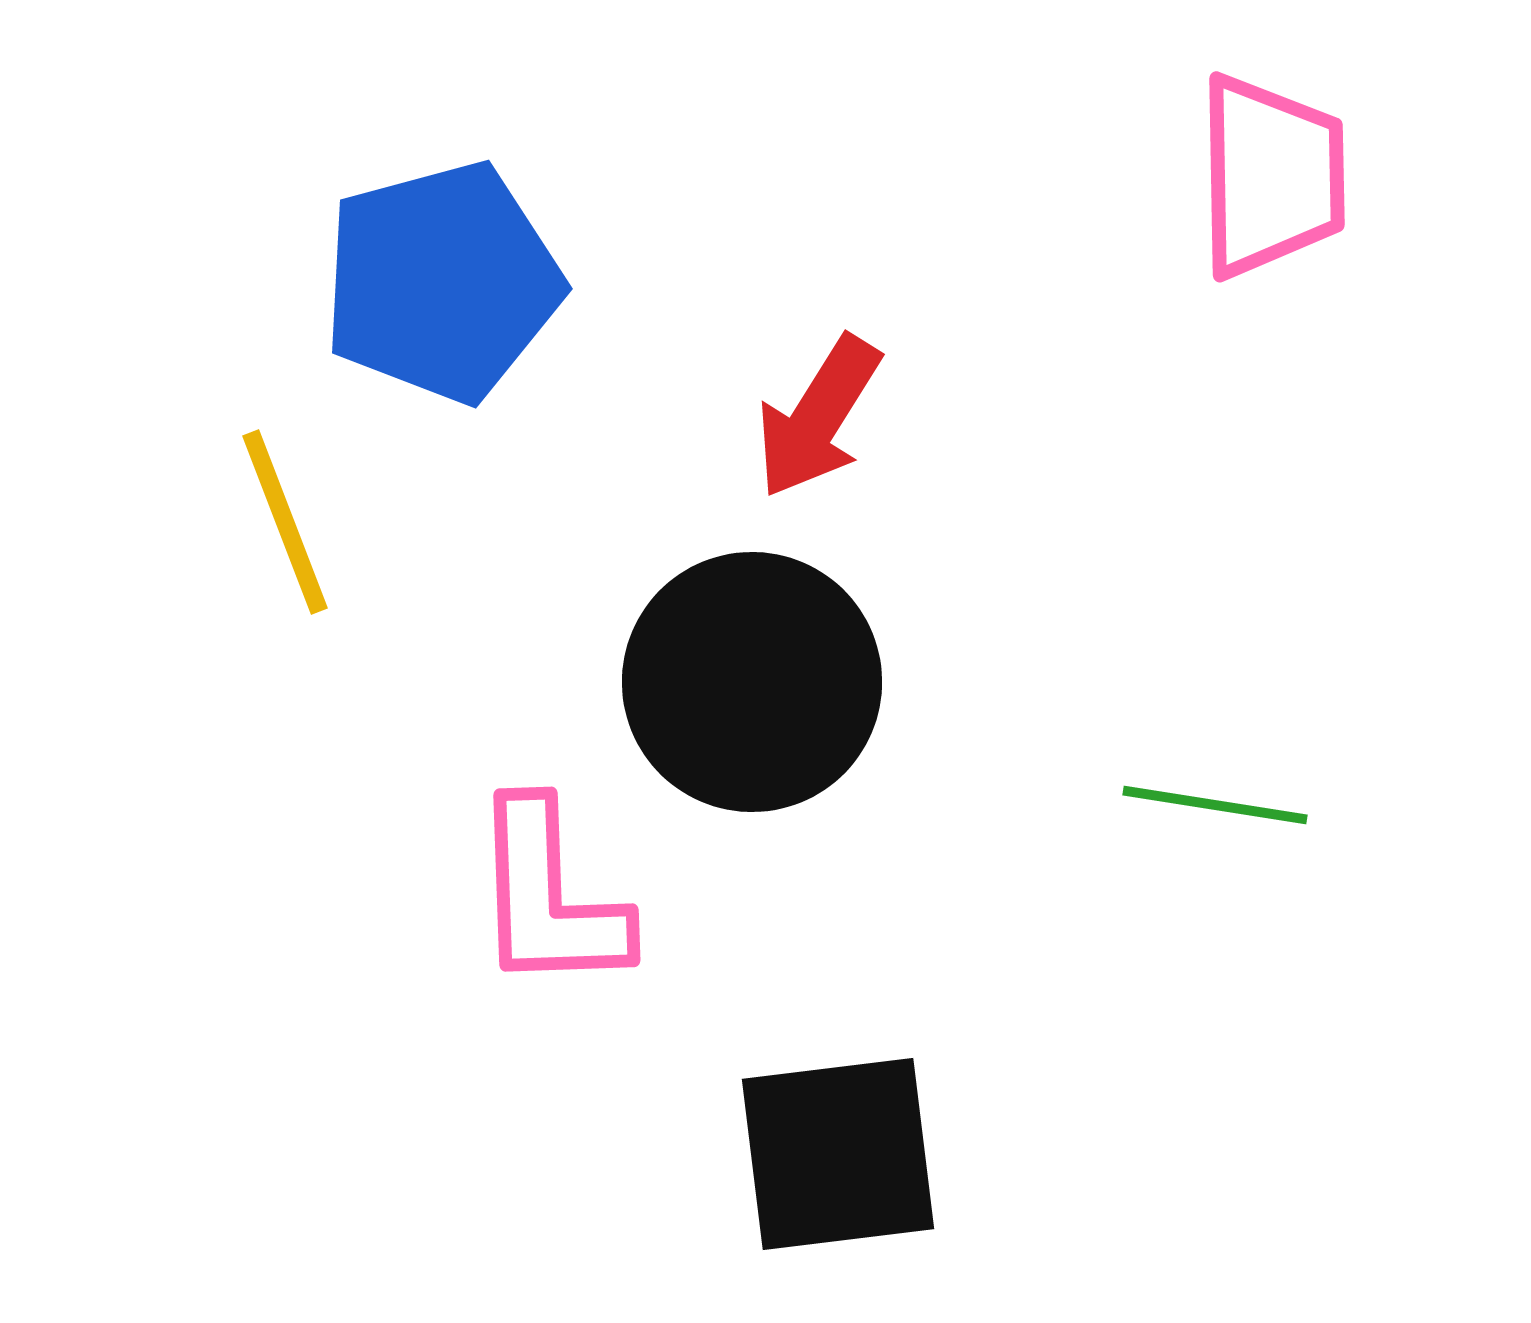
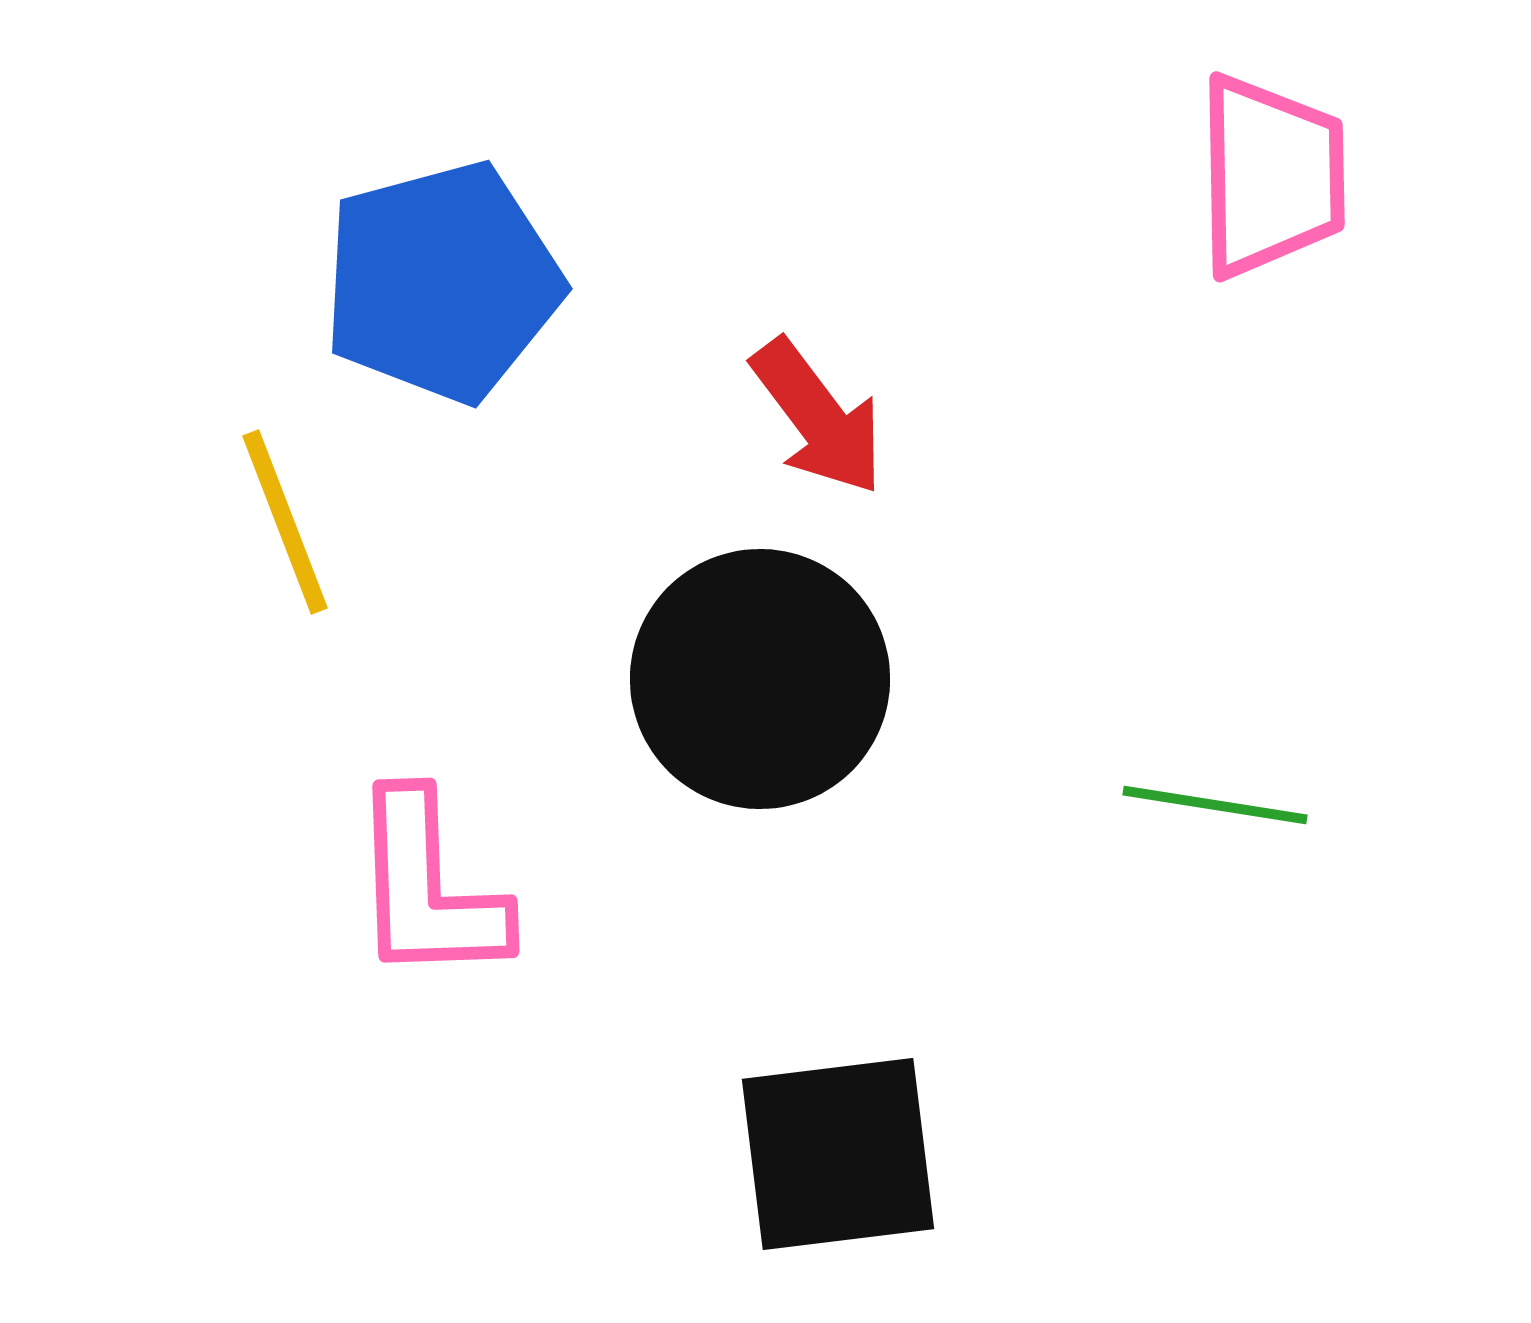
red arrow: rotated 69 degrees counterclockwise
black circle: moved 8 px right, 3 px up
pink L-shape: moved 121 px left, 9 px up
